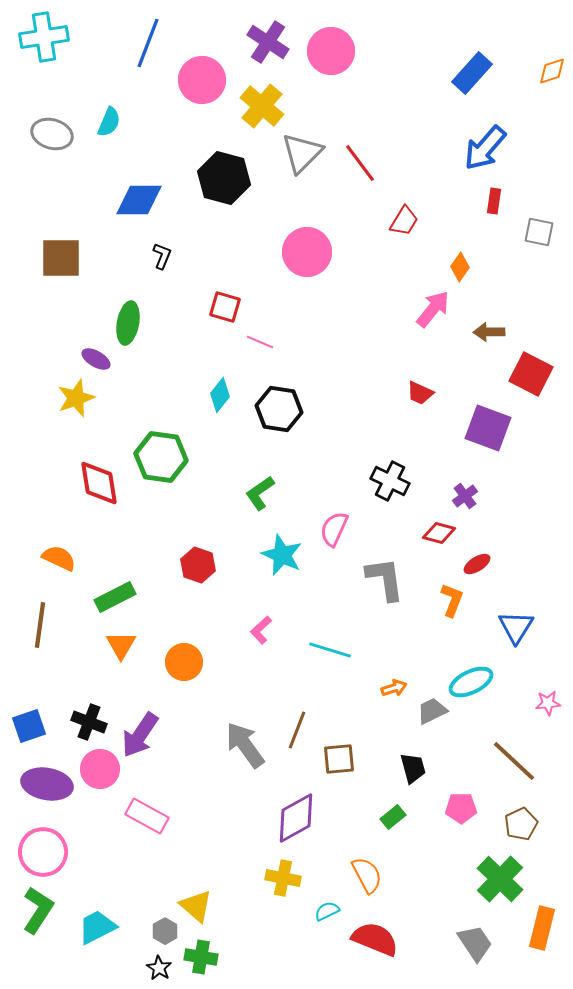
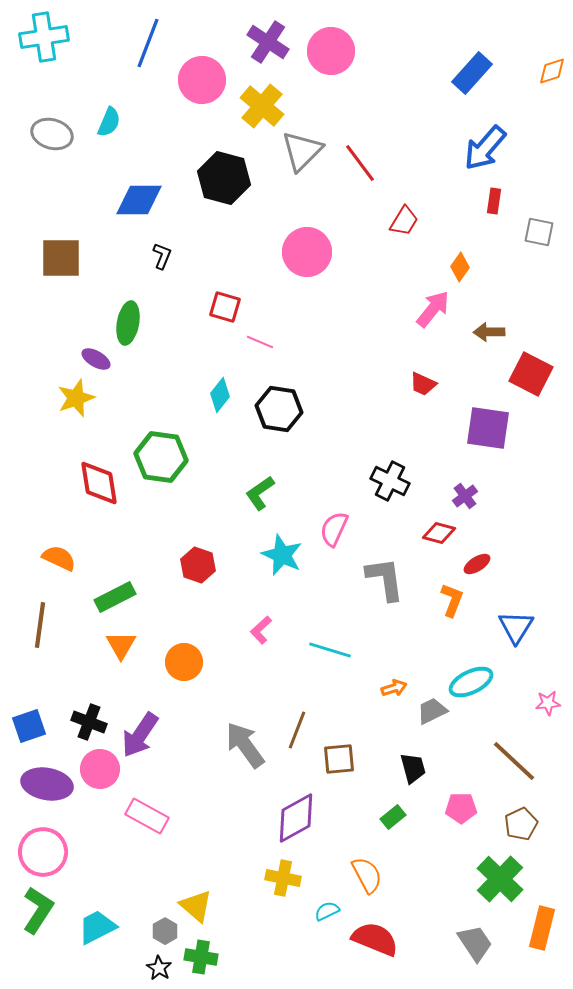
gray triangle at (302, 153): moved 2 px up
red trapezoid at (420, 393): moved 3 px right, 9 px up
purple square at (488, 428): rotated 12 degrees counterclockwise
